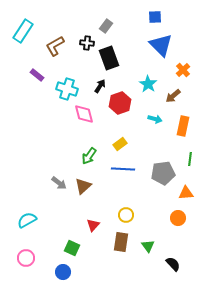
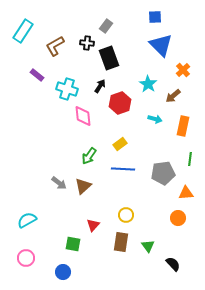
pink diamond: moved 1 px left, 2 px down; rotated 10 degrees clockwise
green square: moved 1 px right, 4 px up; rotated 14 degrees counterclockwise
